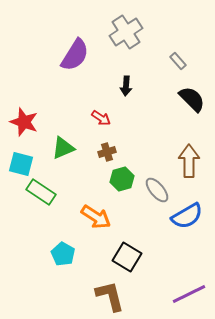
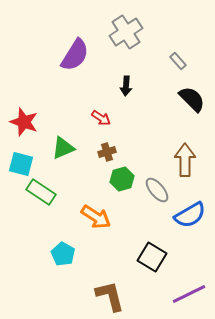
brown arrow: moved 4 px left, 1 px up
blue semicircle: moved 3 px right, 1 px up
black square: moved 25 px right
